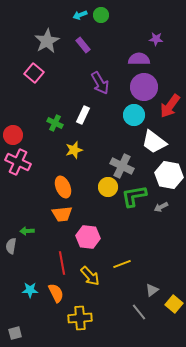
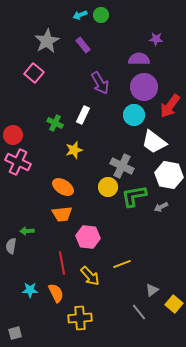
orange ellipse: rotated 35 degrees counterclockwise
